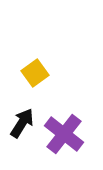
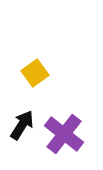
black arrow: moved 2 px down
